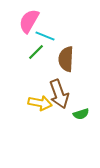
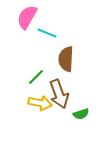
pink semicircle: moved 2 px left, 4 px up
cyan line: moved 2 px right, 3 px up
green line: moved 25 px down
